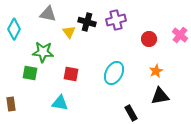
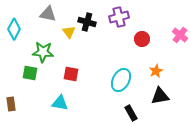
purple cross: moved 3 px right, 3 px up
red circle: moved 7 px left
cyan ellipse: moved 7 px right, 7 px down
